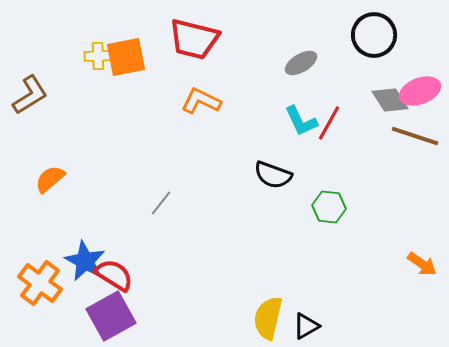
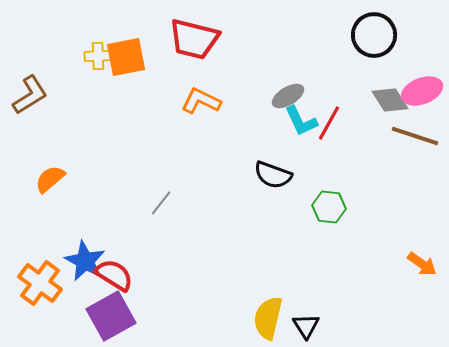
gray ellipse: moved 13 px left, 33 px down
pink ellipse: moved 2 px right
black triangle: rotated 32 degrees counterclockwise
